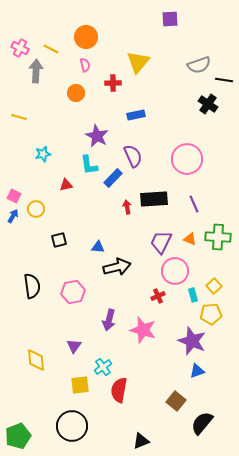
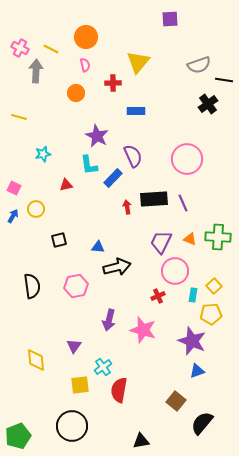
black cross at (208, 104): rotated 18 degrees clockwise
blue rectangle at (136, 115): moved 4 px up; rotated 12 degrees clockwise
pink square at (14, 196): moved 8 px up
purple line at (194, 204): moved 11 px left, 1 px up
pink hexagon at (73, 292): moved 3 px right, 6 px up
cyan rectangle at (193, 295): rotated 24 degrees clockwise
black triangle at (141, 441): rotated 12 degrees clockwise
